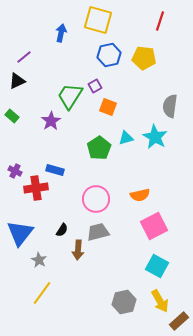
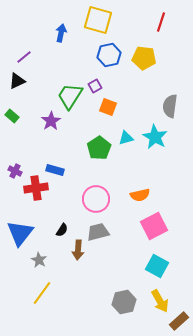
red line: moved 1 px right, 1 px down
